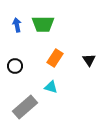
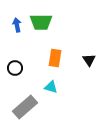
green trapezoid: moved 2 px left, 2 px up
orange rectangle: rotated 24 degrees counterclockwise
black circle: moved 2 px down
